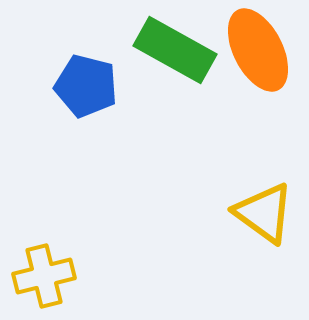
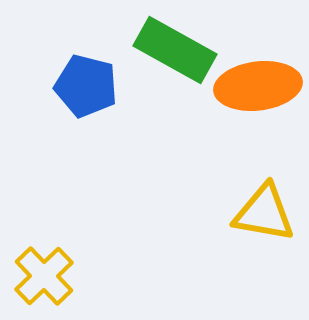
orange ellipse: moved 36 px down; rotated 70 degrees counterclockwise
yellow triangle: rotated 26 degrees counterclockwise
yellow cross: rotated 30 degrees counterclockwise
